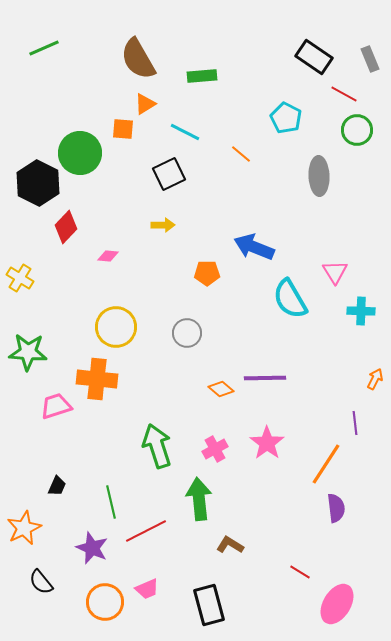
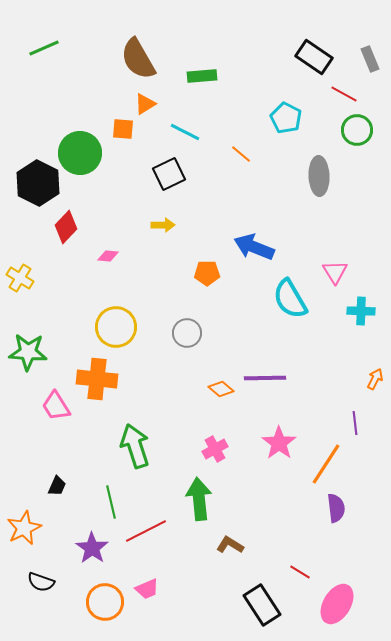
pink trapezoid at (56, 406): rotated 104 degrees counterclockwise
pink star at (267, 443): moved 12 px right
green arrow at (157, 446): moved 22 px left
purple star at (92, 548): rotated 12 degrees clockwise
black semicircle at (41, 582): rotated 32 degrees counterclockwise
black rectangle at (209, 605): moved 53 px right; rotated 18 degrees counterclockwise
